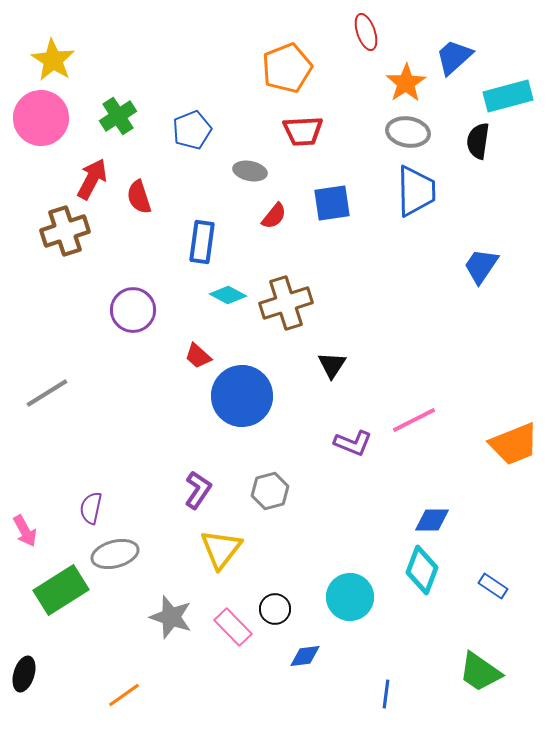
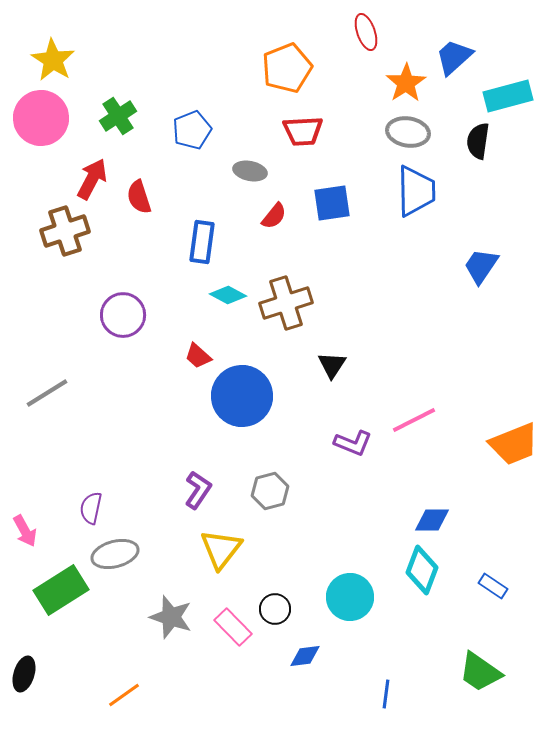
purple circle at (133, 310): moved 10 px left, 5 px down
